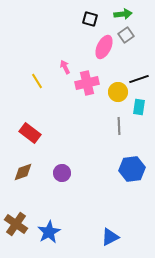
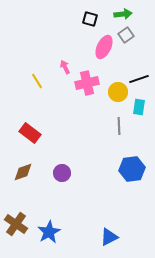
blue triangle: moved 1 px left
